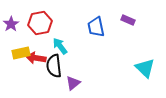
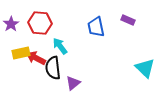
red hexagon: rotated 15 degrees clockwise
red arrow: rotated 18 degrees clockwise
black semicircle: moved 1 px left, 2 px down
